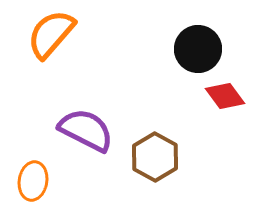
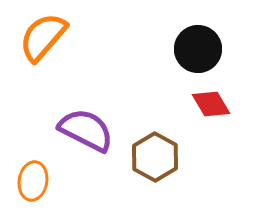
orange semicircle: moved 8 px left, 3 px down
red diamond: moved 14 px left, 8 px down; rotated 6 degrees clockwise
